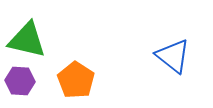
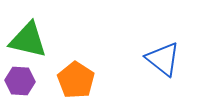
green triangle: moved 1 px right
blue triangle: moved 10 px left, 3 px down
